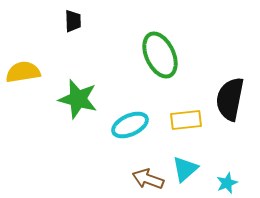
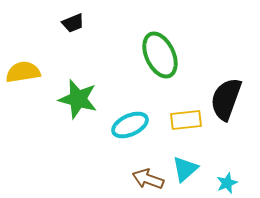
black trapezoid: moved 2 px down; rotated 70 degrees clockwise
black semicircle: moved 4 px left; rotated 9 degrees clockwise
